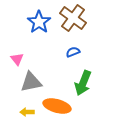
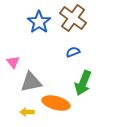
pink triangle: moved 4 px left, 3 px down
orange ellipse: moved 1 px left, 3 px up
